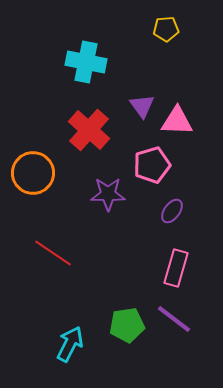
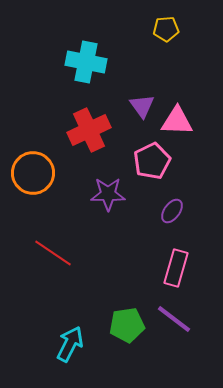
red cross: rotated 24 degrees clockwise
pink pentagon: moved 4 px up; rotated 9 degrees counterclockwise
